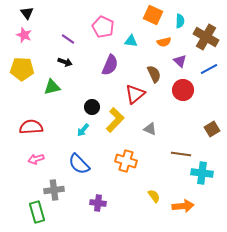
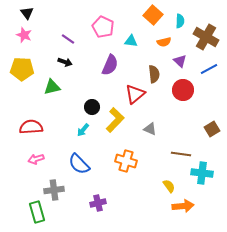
orange square: rotated 18 degrees clockwise
brown semicircle: rotated 18 degrees clockwise
yellow semicircle: moved 15 px right, 10 px up
purple cross: rotated 21 degrees counterclockwise
